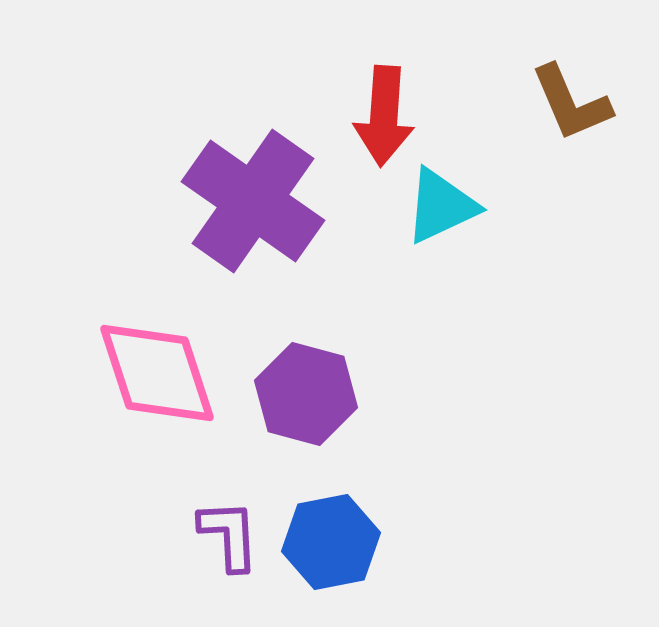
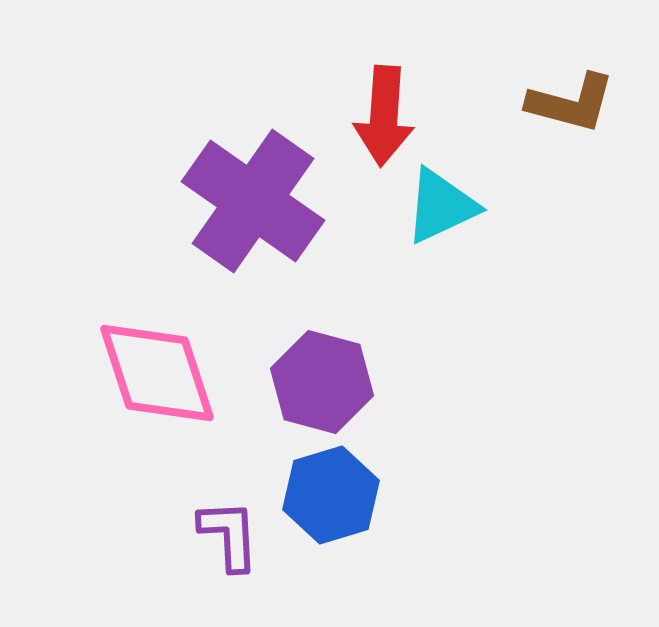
brown L-shape: rotated 52 degrees counterclockwise
purple hexagon: moved 16 px right, 12 px up
blue hexagon: moved 47 px up; rotated 6 degrees counterclockwise
